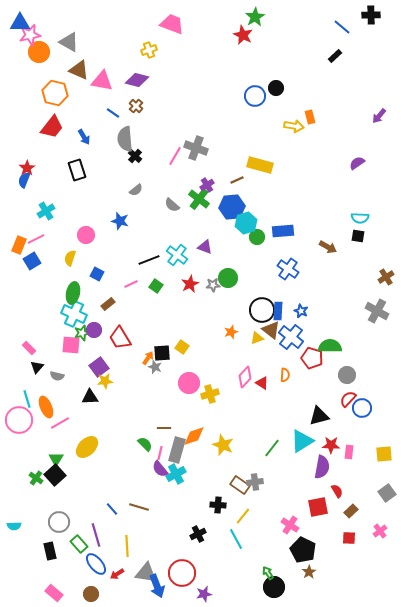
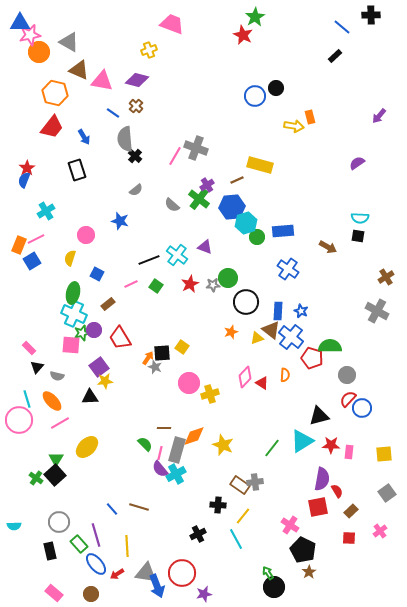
black circle at (262, 310): moved 16 px left, 8 px up
orange ellipse at (46, 407): moved 6 px right, 6 px up; rotated 20 degrees counterclockwise
purple semicircle at (322, 467): moved 12 px down
